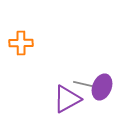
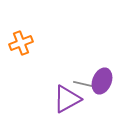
orange cross: rotated 20 degrees counterclockwise
purple ellipse: moved 6 px up
